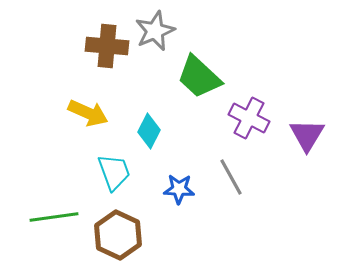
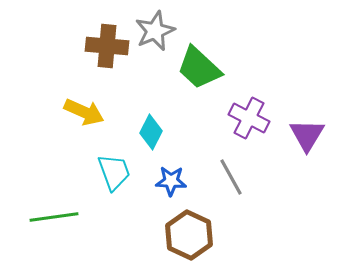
green trapezoid: moved 9 px up
yellow arrow: moved 4 px left, 1 px up
cyan diamond: moved 2 px right, 1 px down
blue star: moved 8 px left, 8 px up
brown hexagon: moved 71 px right
